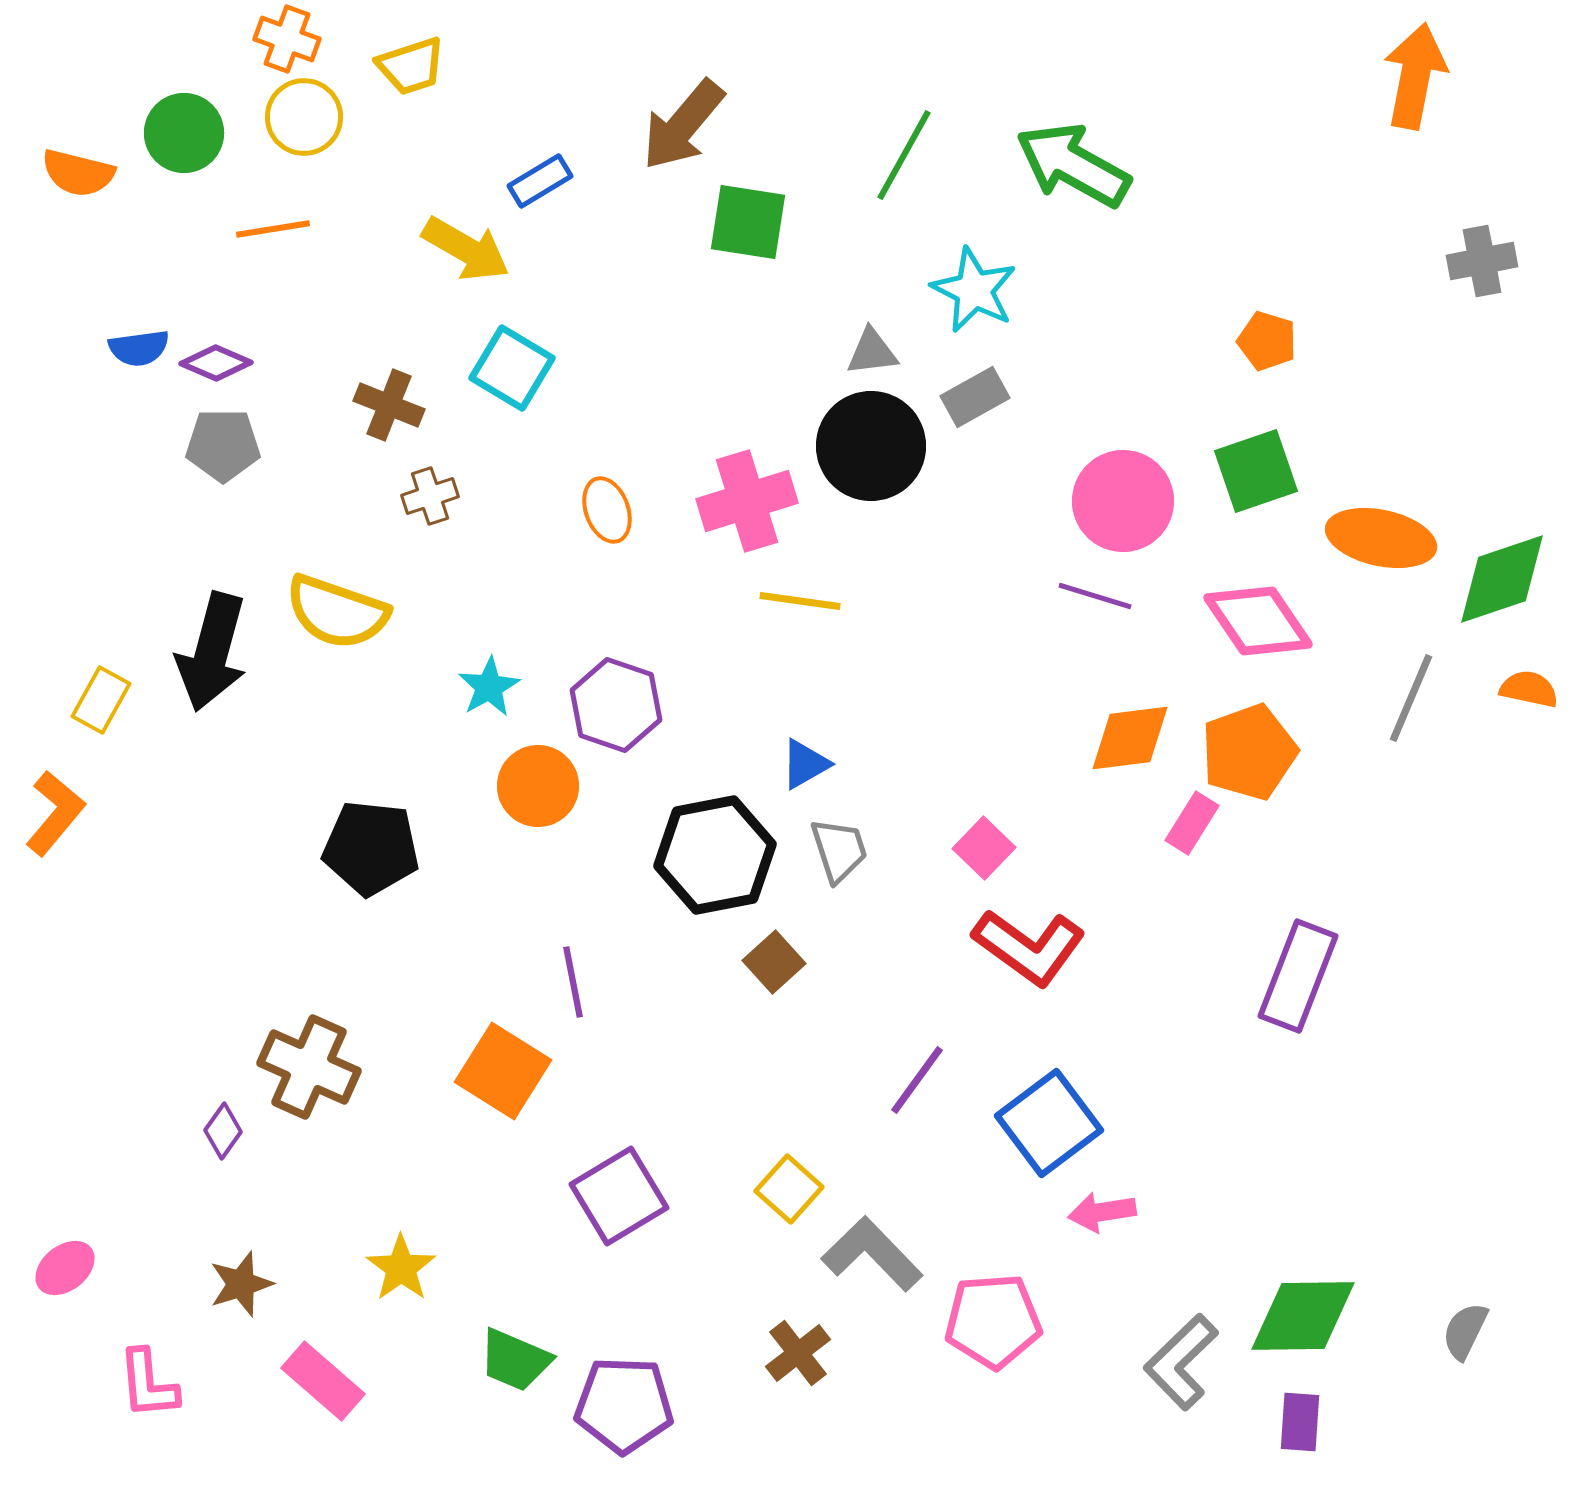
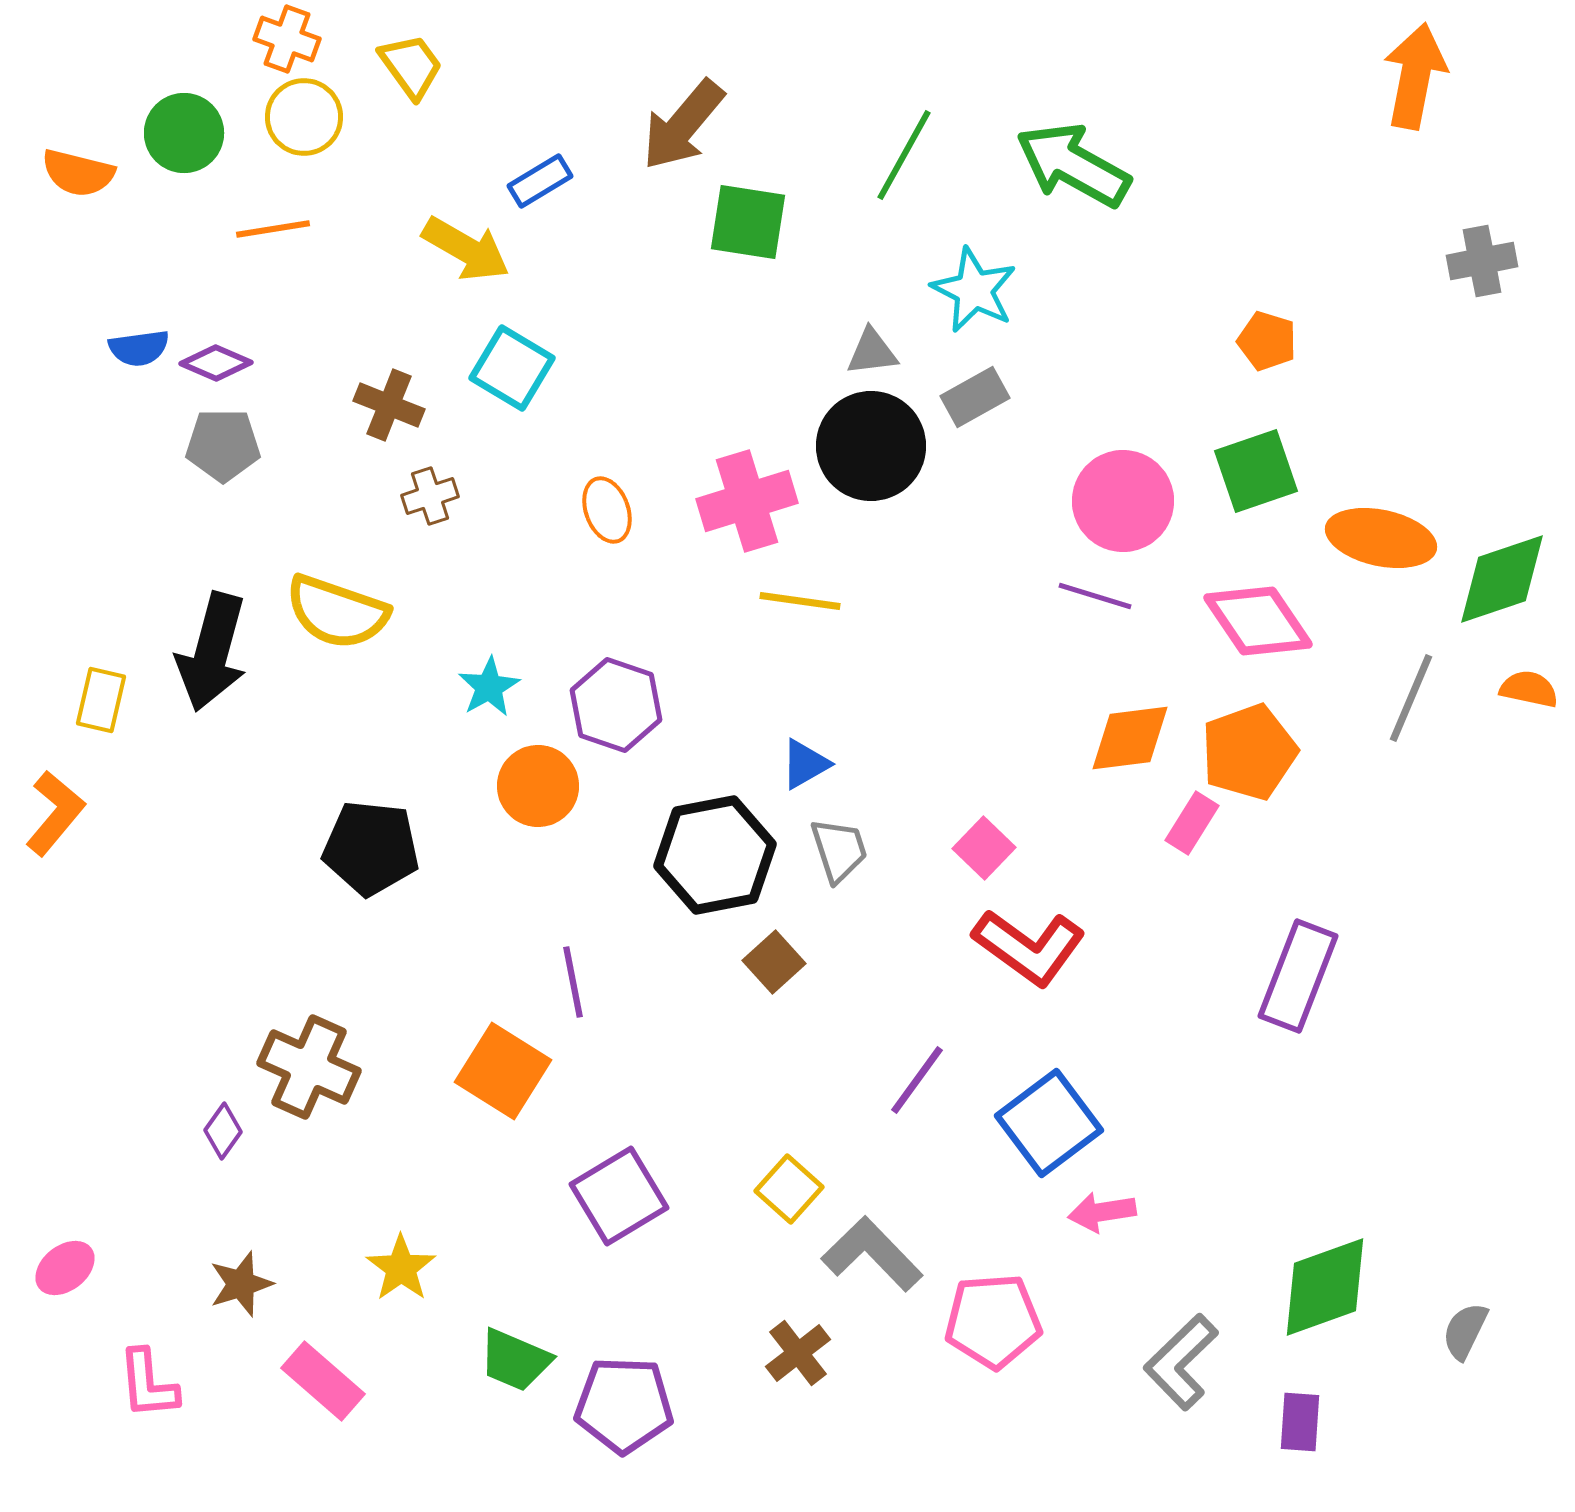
yellow trapezoid at (411, 66): rotated 108 degrees counterclockwise
yellow rectangle at (101, 700): rotated 16 degrees counterclockwise
green diamond at (1303, 1316): moved 22 px right, 29 px up; rotated 19 degrees counterclockwise
